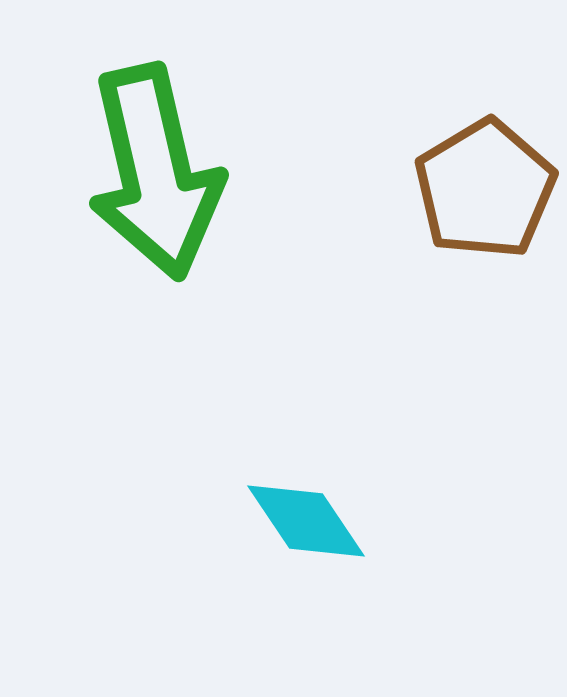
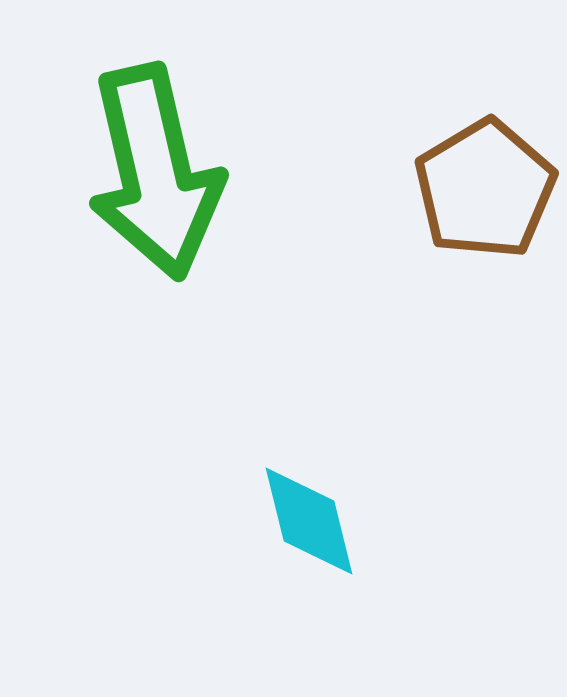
cyan diamond: moved 3 px right; rotated 20 degrees clockwise
